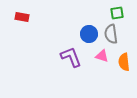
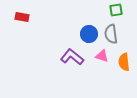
green square: moved 1 px left, 3 px up
purple L-shape: moved 1 px right; rotated 30 degrees counterclockwise
